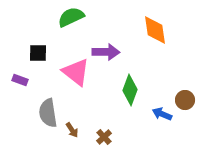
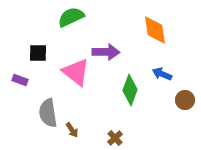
blue arrow: moved 40 px up
brown cross: moved 11 px right, 1 px down
